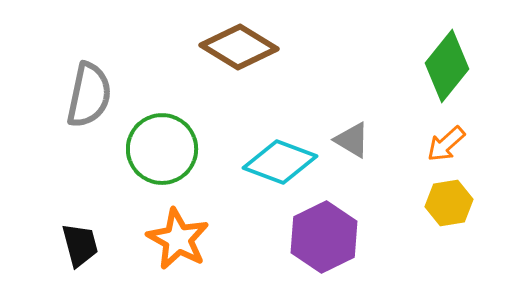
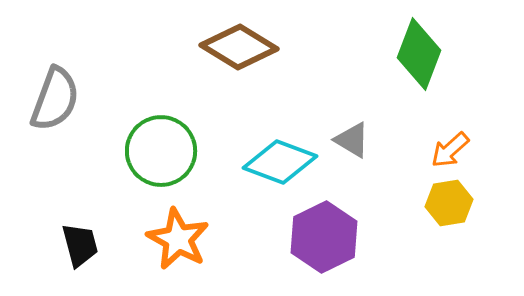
green diamond: moved 28 px left, 12 px up; rotated 18 degrees counterclockwise
gray semicircle: moved 34 px left, 4 px down; rotated 8 degrees clockwise
orange arrow: moved 4 px right, 6 px down
green circle: moved 1 px left, 2 px down
